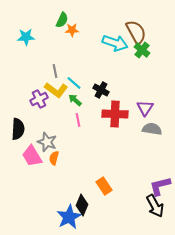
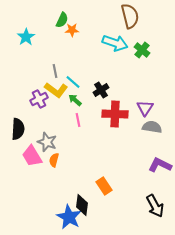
brown semicircle: moved 6 px left, 16 px up; rotated 15 degrees clockwise
cyan star: rotated 30 degrees counterclockwise
cyan line: moved 1 px left, 1 px up
black cross: rotated 28 degrees clockwise
gray semicircle: moved 2 px up
orange semicircle: moved 2 px down
purple L-shape: moved 21 px up; rotated 40 degrees clockwise
black diamond: rotated 15 degrees counterclockwise
blue star: rotated 15 degrees counterclockwise
